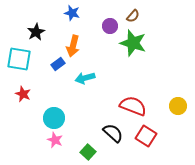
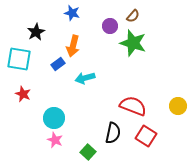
black semicircle: rotated 60 degrees clockwise
